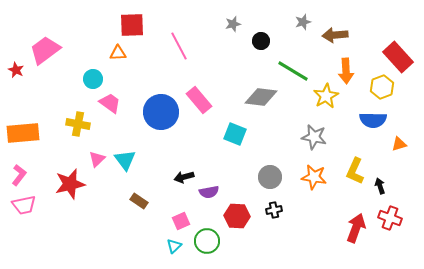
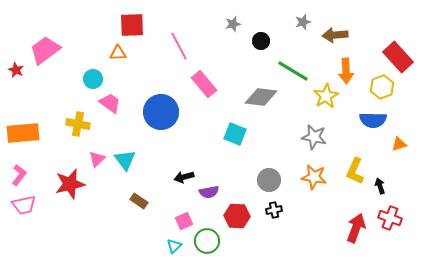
pink rectangle at (199, 100): moved 5 px right, 16 px up
gray circle at (270, 177): moved 1 px left, 3 px down
pink square at (181, 221): moved 3 px right
